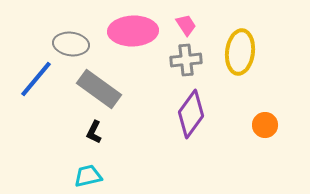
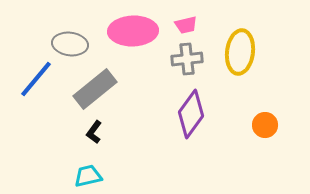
pink trapezoid: rotated 110 degrees clockwise
gray ellipse: moved 1 px left
gray cross: moved 1 px right, 1 px up
gray rectangle: moved 4 px left; rotated 75 degrees counterclockwise
black L-shape: rotated 10 degrees clockwise
